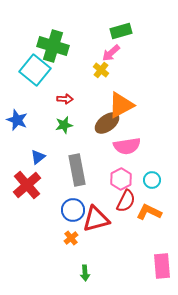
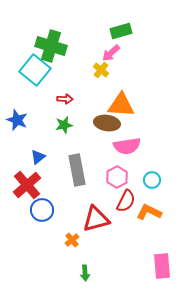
green cross: moved 2 px left
orange triangle: rotated 32 degrees clockwise
brown ellipse: rotated 45 degrees clockwise
pink hexagon: moved 4 px left, 2 px up
blue circle: moved 31 px left
orange cross: moved 1 px right, 2 px down
